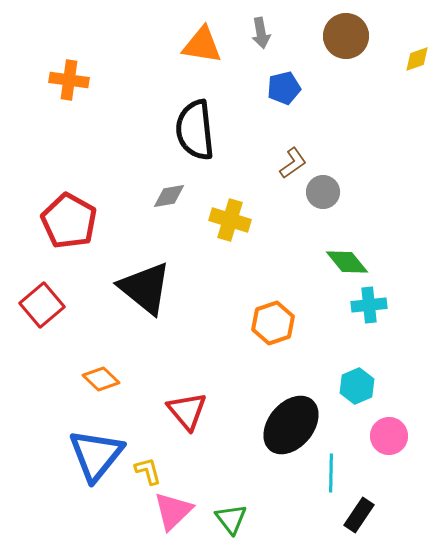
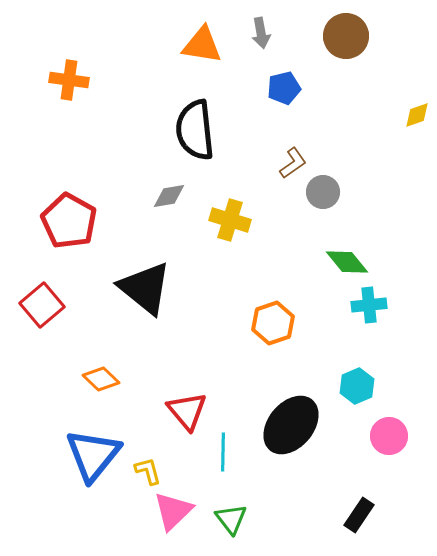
yellow diamond: moved 56 px down
blue triangle: moved 3 px left
cyan line: moved 108 px left, 21 px up
